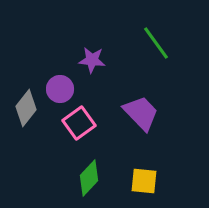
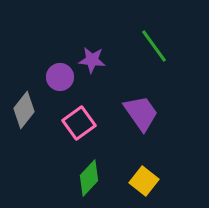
green line: moved 2 px left, 3 px down
purple circle: moved 12 px up
gray diamond: moved 2 px left, 2 px down
purple trapezoid: rotated 9 degrees clockwise
yellow square: rotated 32 degrees clockwise
